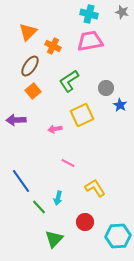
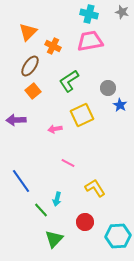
gray circle: moved 2 px right
cyan arrow: moved 1 px left, 1 px down
green line: moved 2 px right, 3 px down
